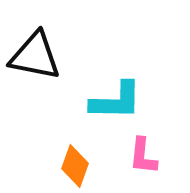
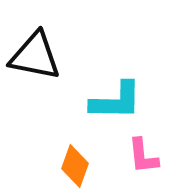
pink L-shape: rotated 12 degrees counterclockwise
